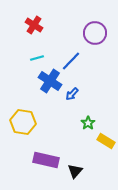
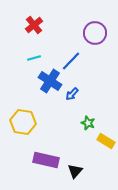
red cross: rotated 18 degrees clockwise
cyan line: moved 3 px left
green star: rotated 16 degrees counterclockwise
